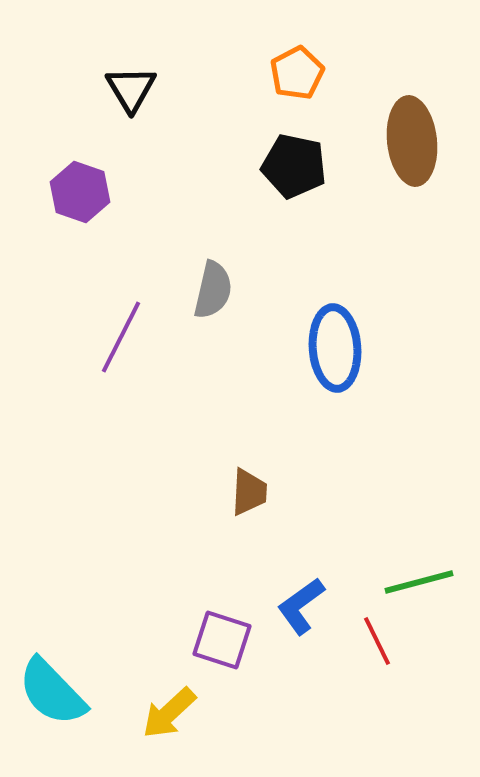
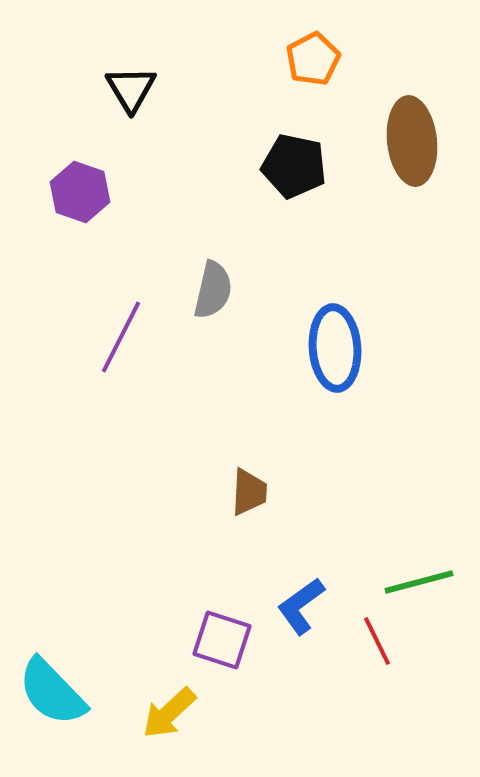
orange pentagon: moved 16 px right, 14 px up
